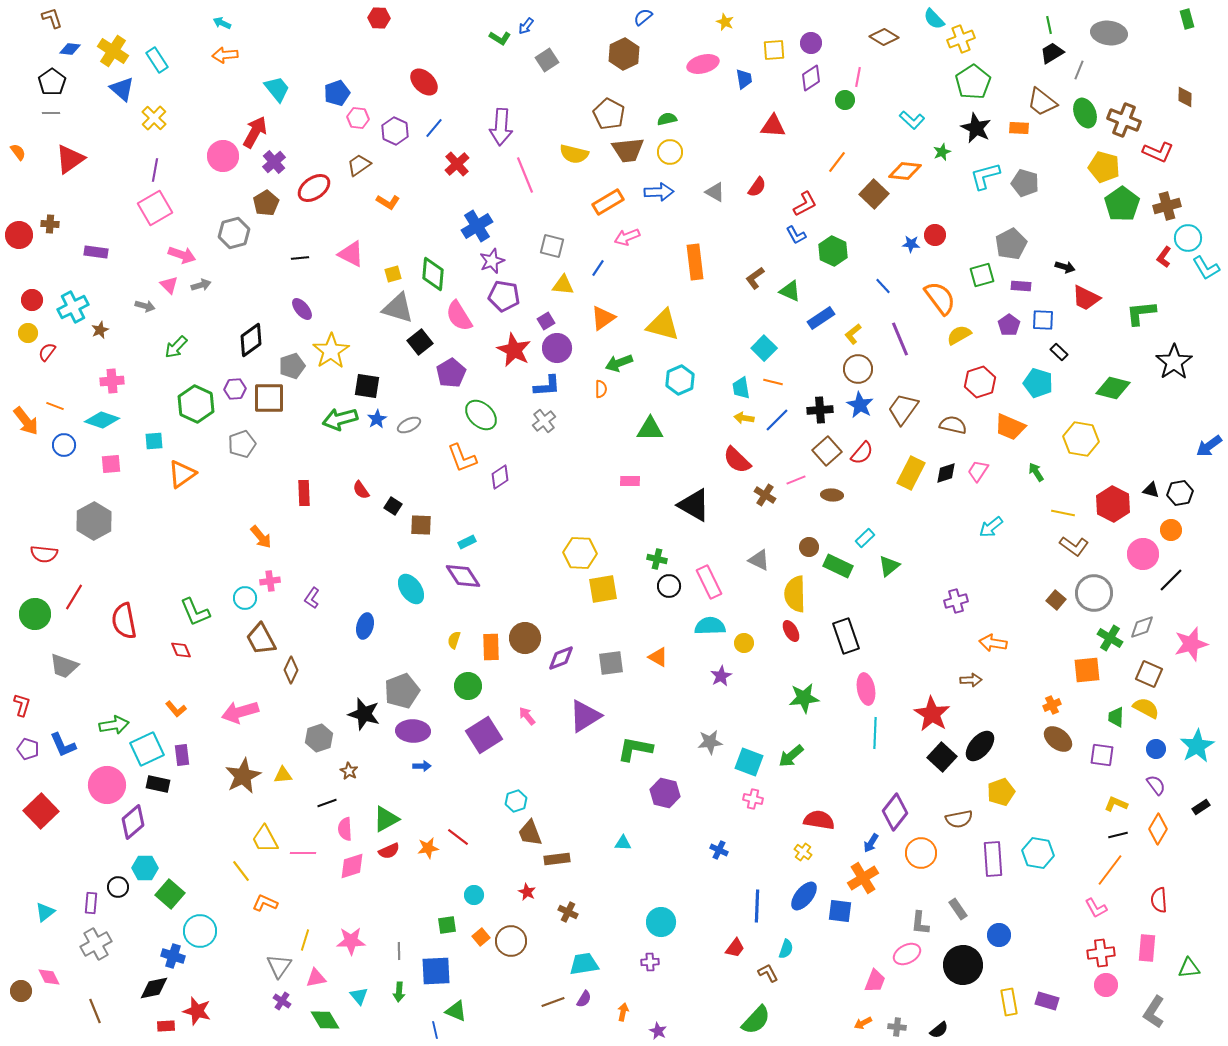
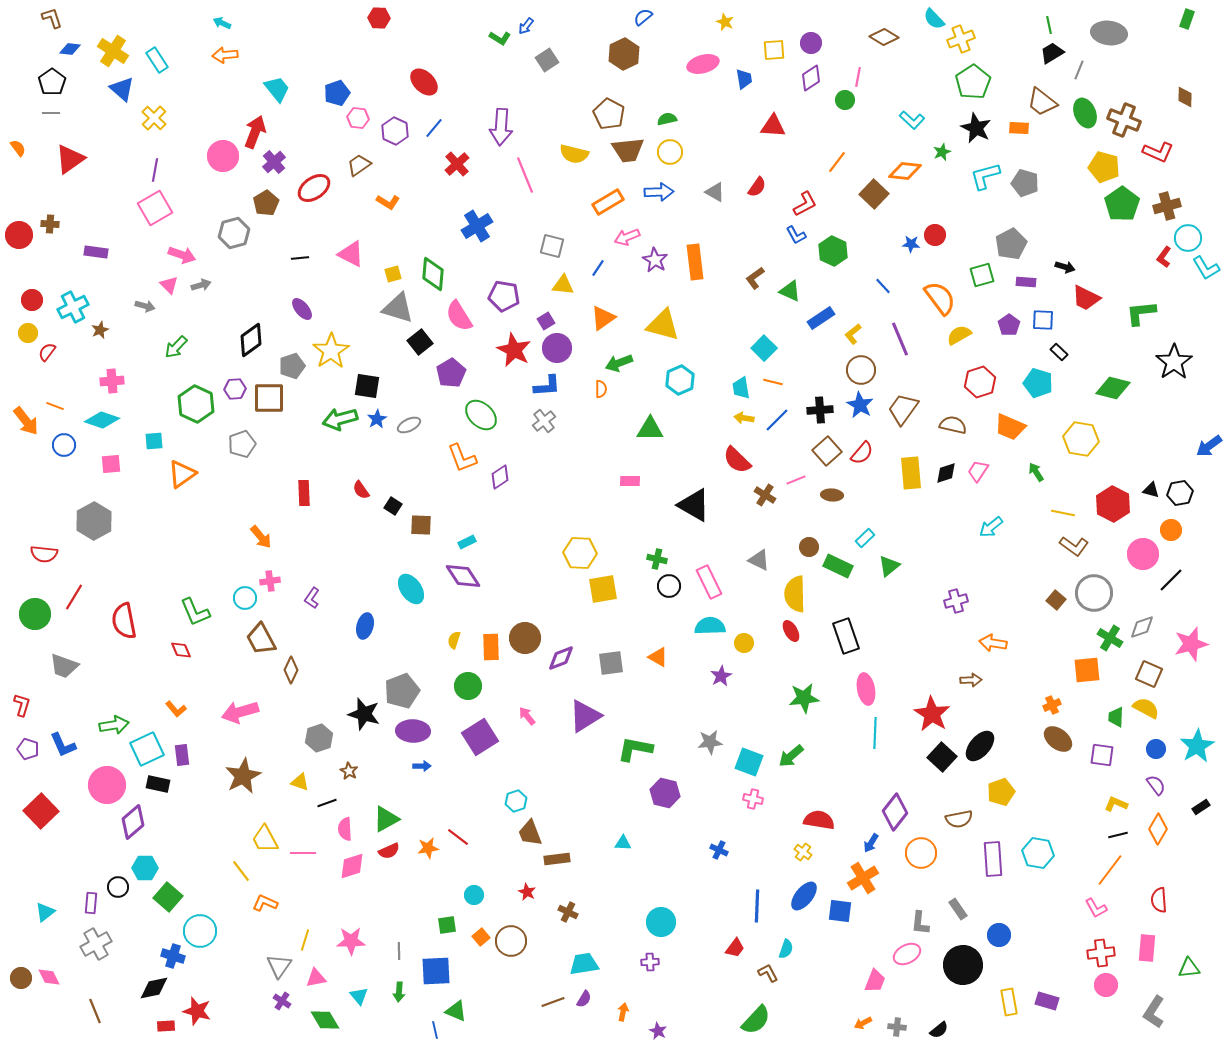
green rectangle at (1187, 19): rotated 36 degrees clockwise
red arrow at (255, 132): rotated 8 degrees counterclockwise
orange semicircle at (18, 152): moved 4 px up
purple star at (492, 261): moved 163 px right, 1 px up; rotated 20 degrees counterclockwise
purple rectangle at (1021, 286): moved 5 px right, 4 px up
brown circle at (858, 369): moved 3 px right, 1 px down
yellow rectangle at (911, 473): rotated 32 degrees counterclockwise
purple square at (484, 735): moved 4 px left, 2 px down
yellow triangle at (283, 775): moved 17 px right, 7 px down; rotated 24 degrees clockwise
green square at (170, 894): moved 2 px left, 3 px down
brown circle at (21, 991): moved 13 px up
